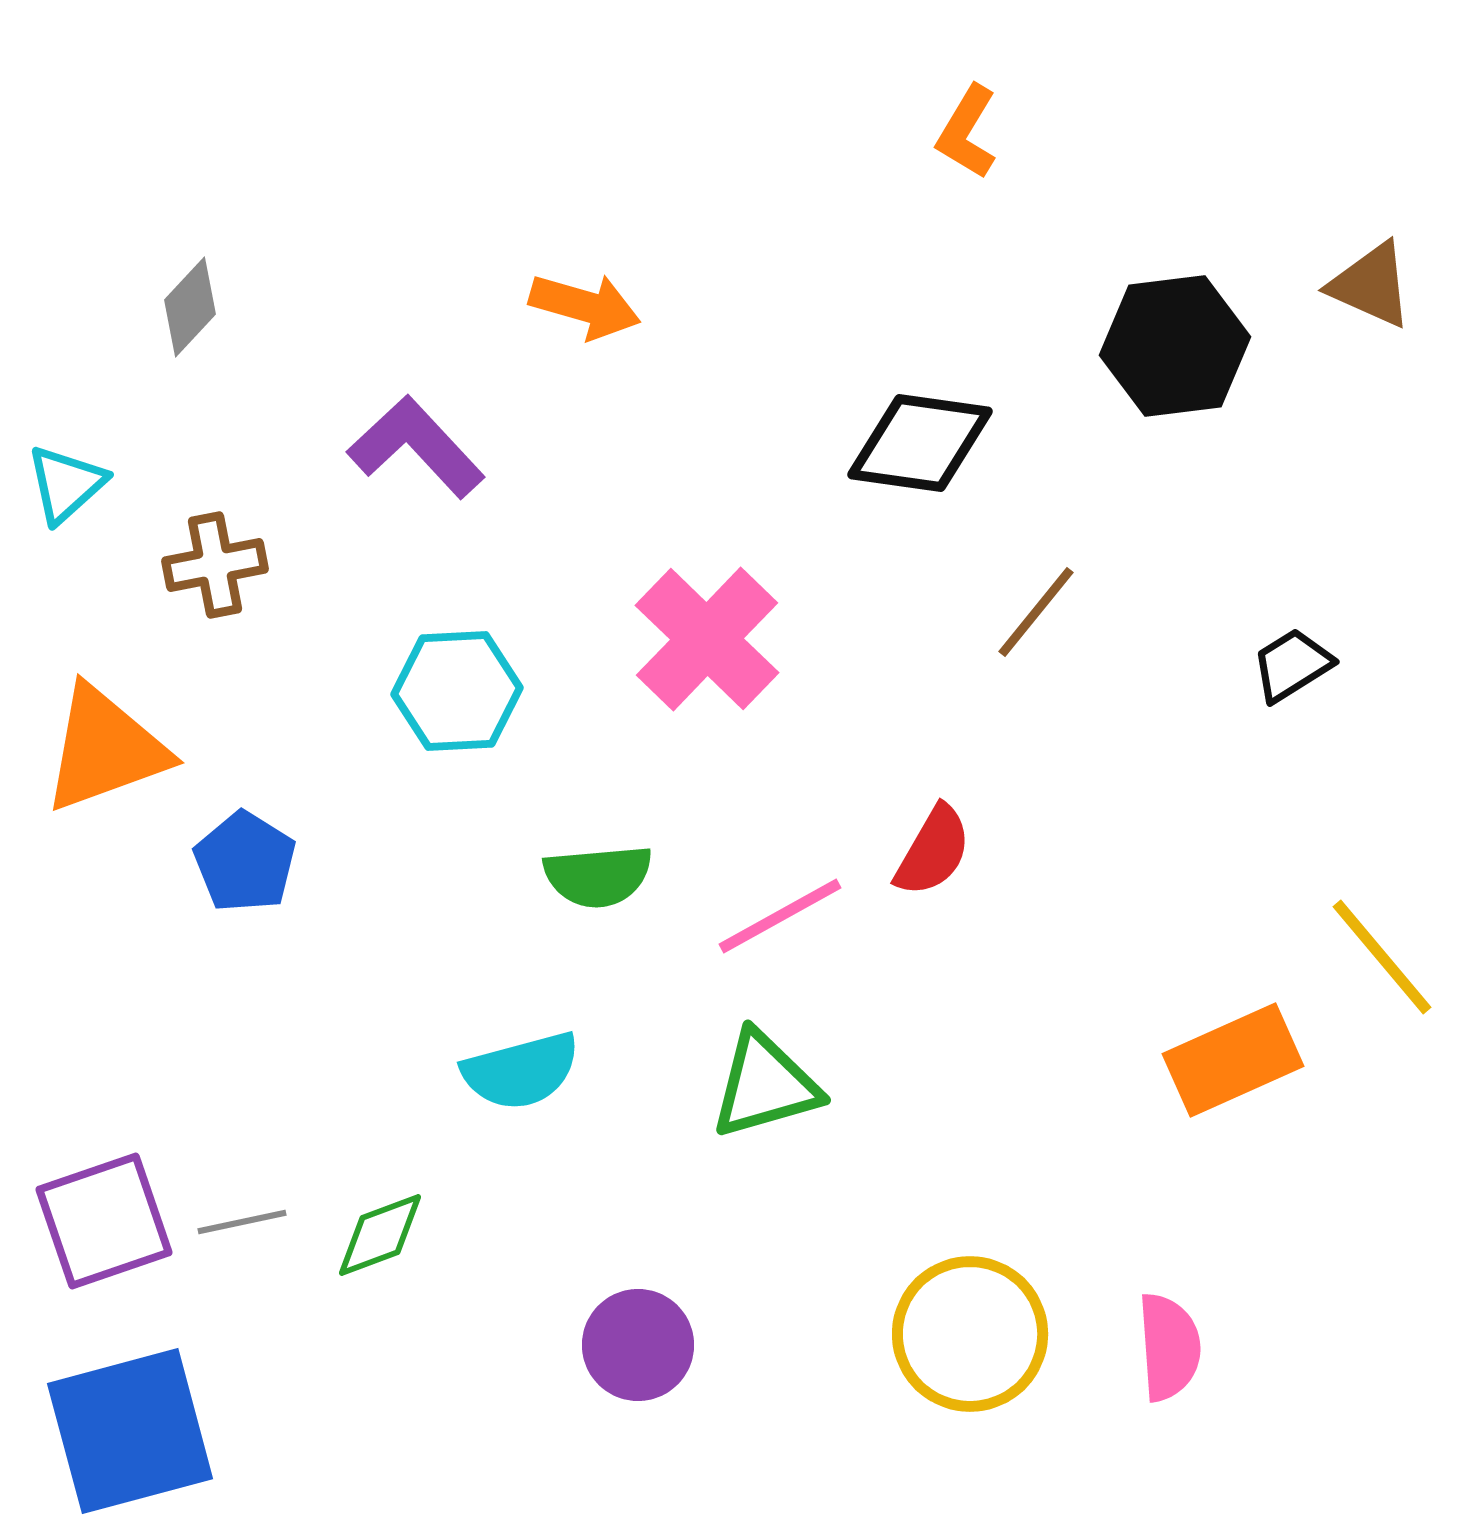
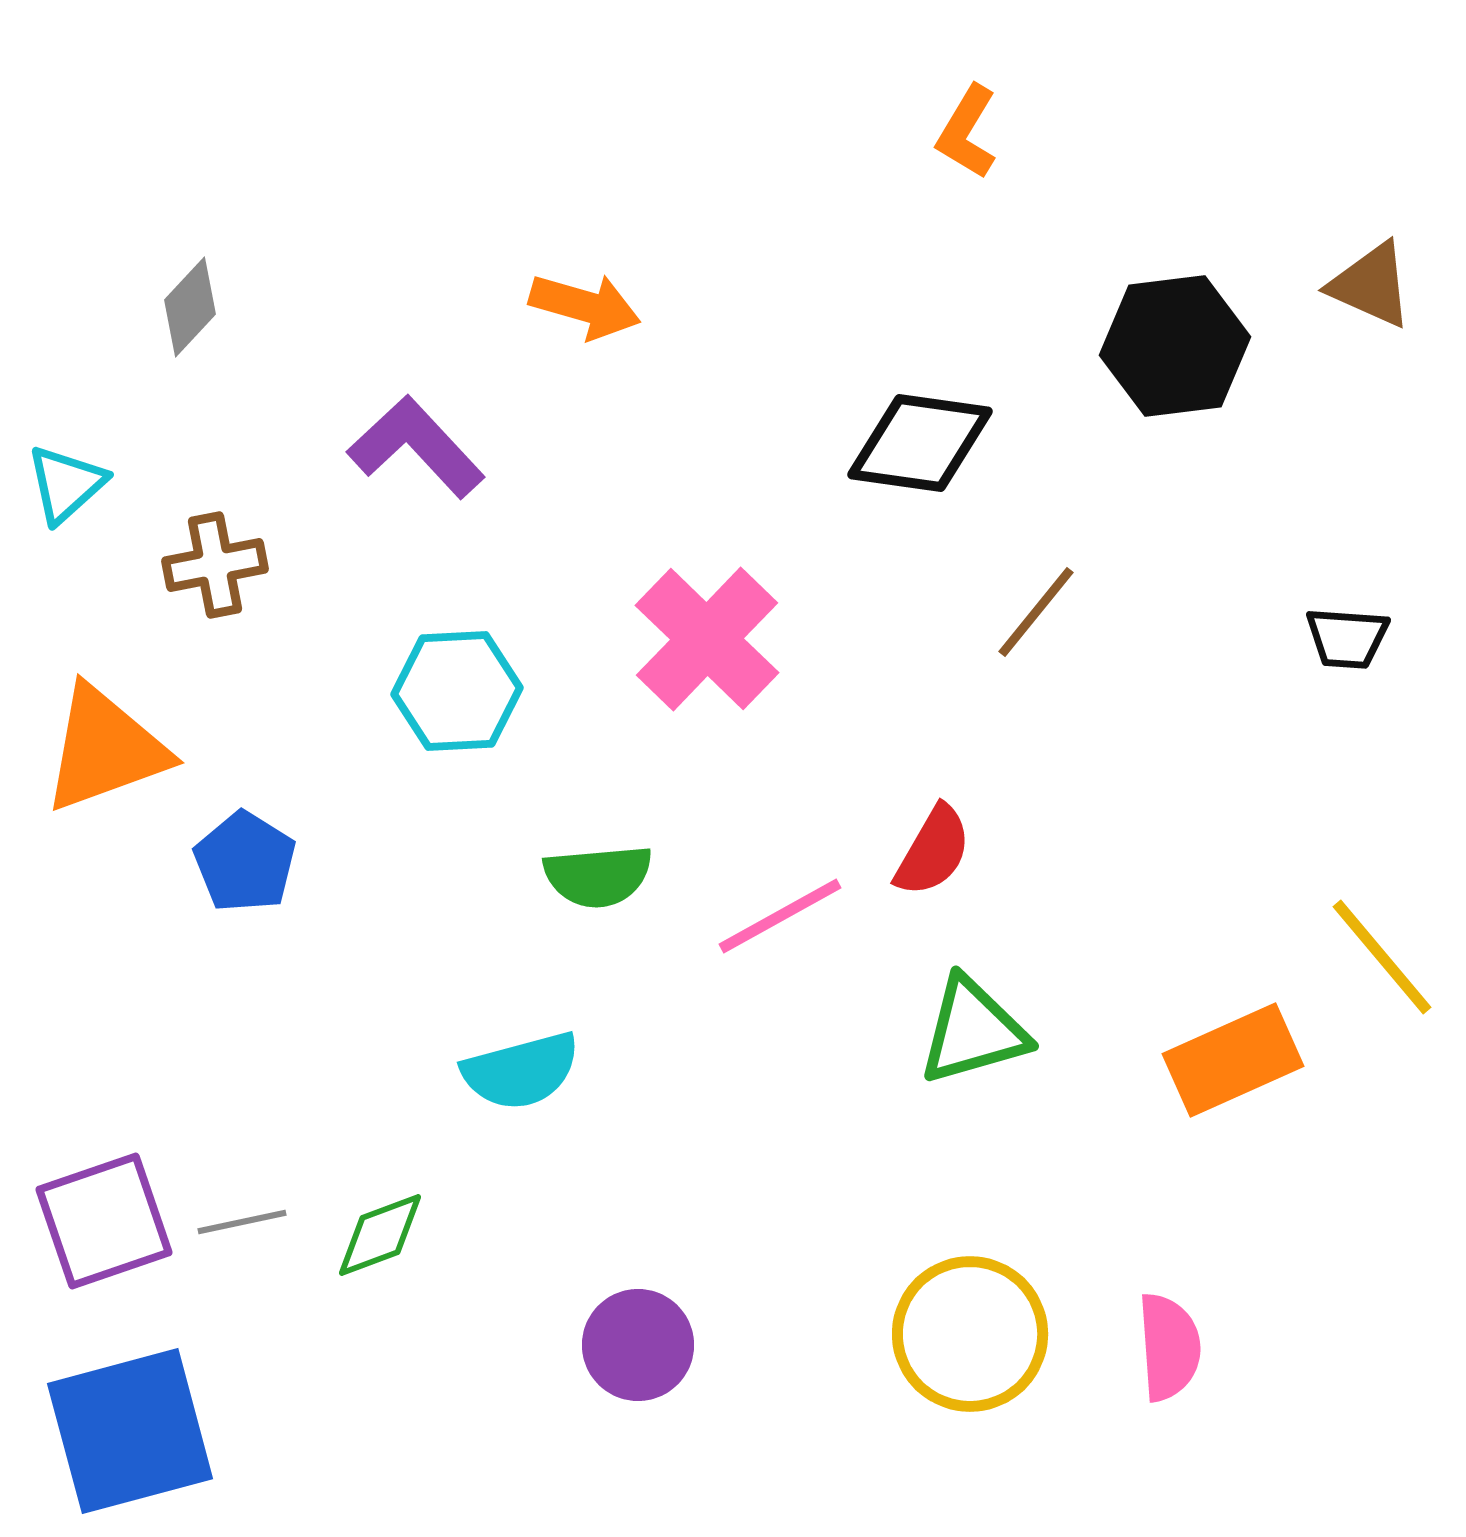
black trapezoid: moved 55 px right, 27 px up; rotated 144 degrees counterclockwise
green triangle: moved 208 px right, 54 px up
